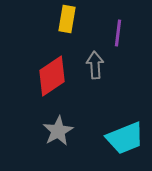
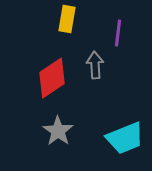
red diamond: moved 2 px down
gray star: rotated 8 degrees counterclockwise
